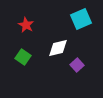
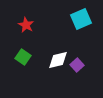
white diamond: moved 12 px down
